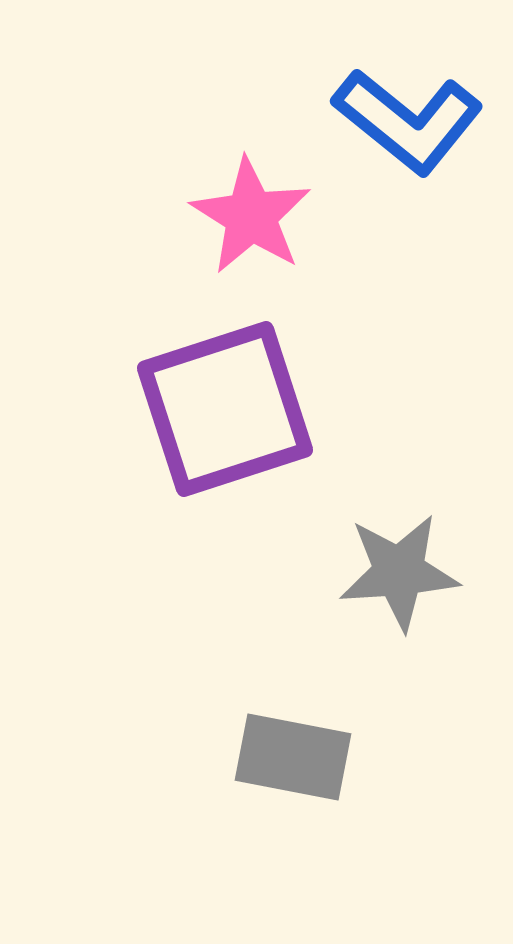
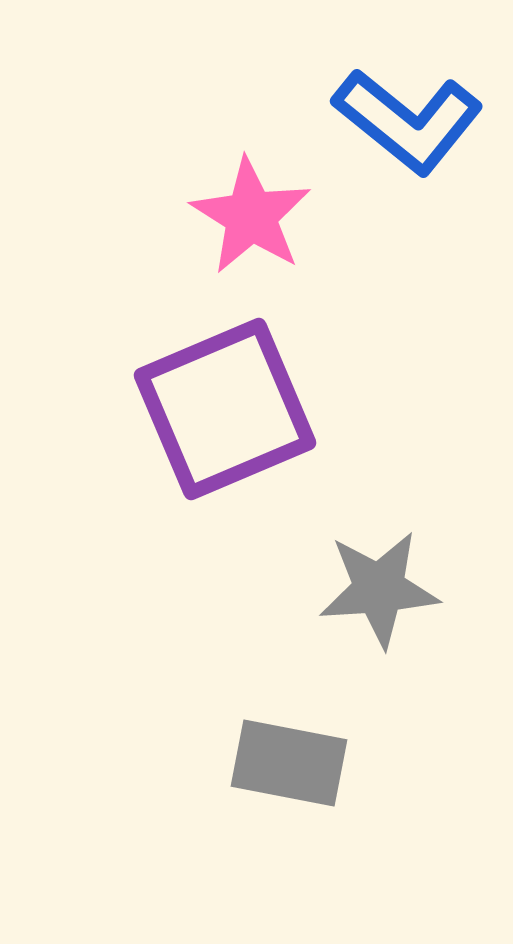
purple square: rotated 5 degrees counterclockwise
gray star: moved 20 px left, 17 px down
gray rectangle: moved 4 px left, 6 px down
